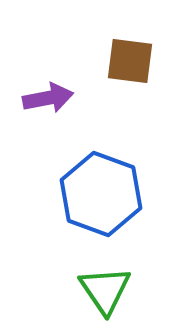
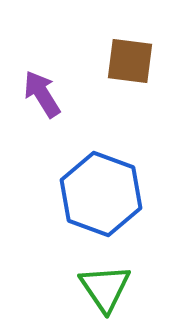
purple arrow: moved 6 px left, 4 px up; rotated 111 degrees counterclockwise
green triangle: moved 2 px up
